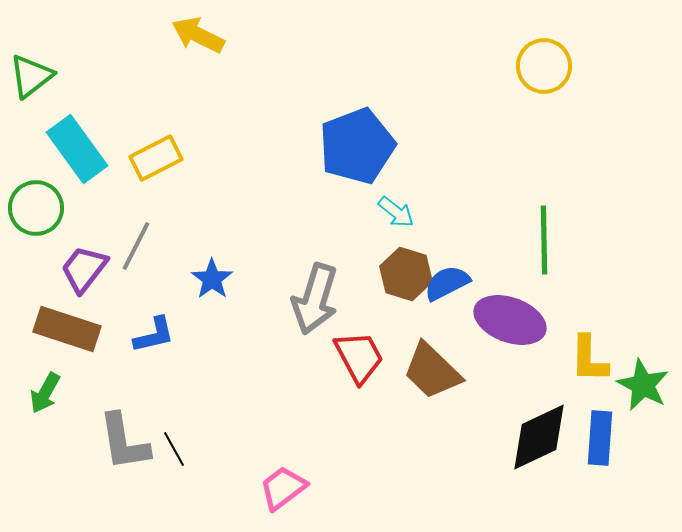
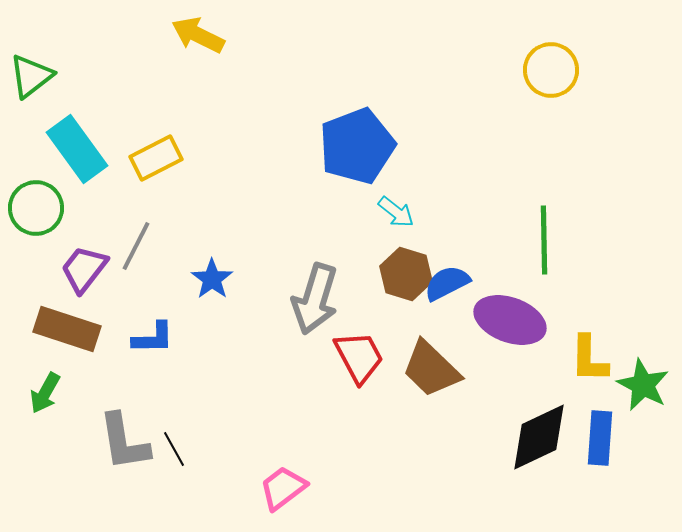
yellow circle: moved 7 px right, 4 px down
blue L-shape: moved 1 px left, 3 px down; rotated 12 degrees clockwise
brown trapezoid: moved 1 px left, 2 px up
